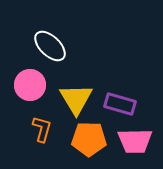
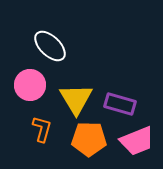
pink trapezoid: moved 2 px right; rotated 21 degrees counterclockwise
